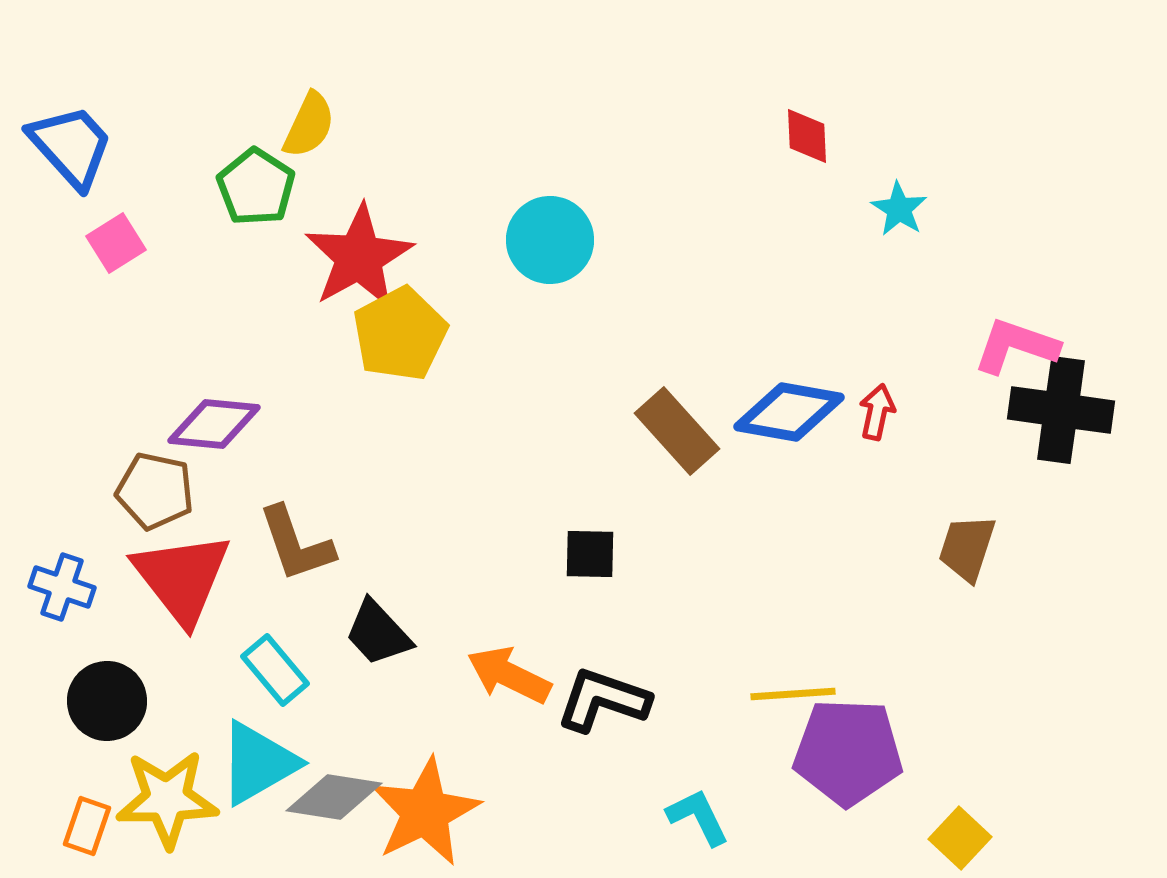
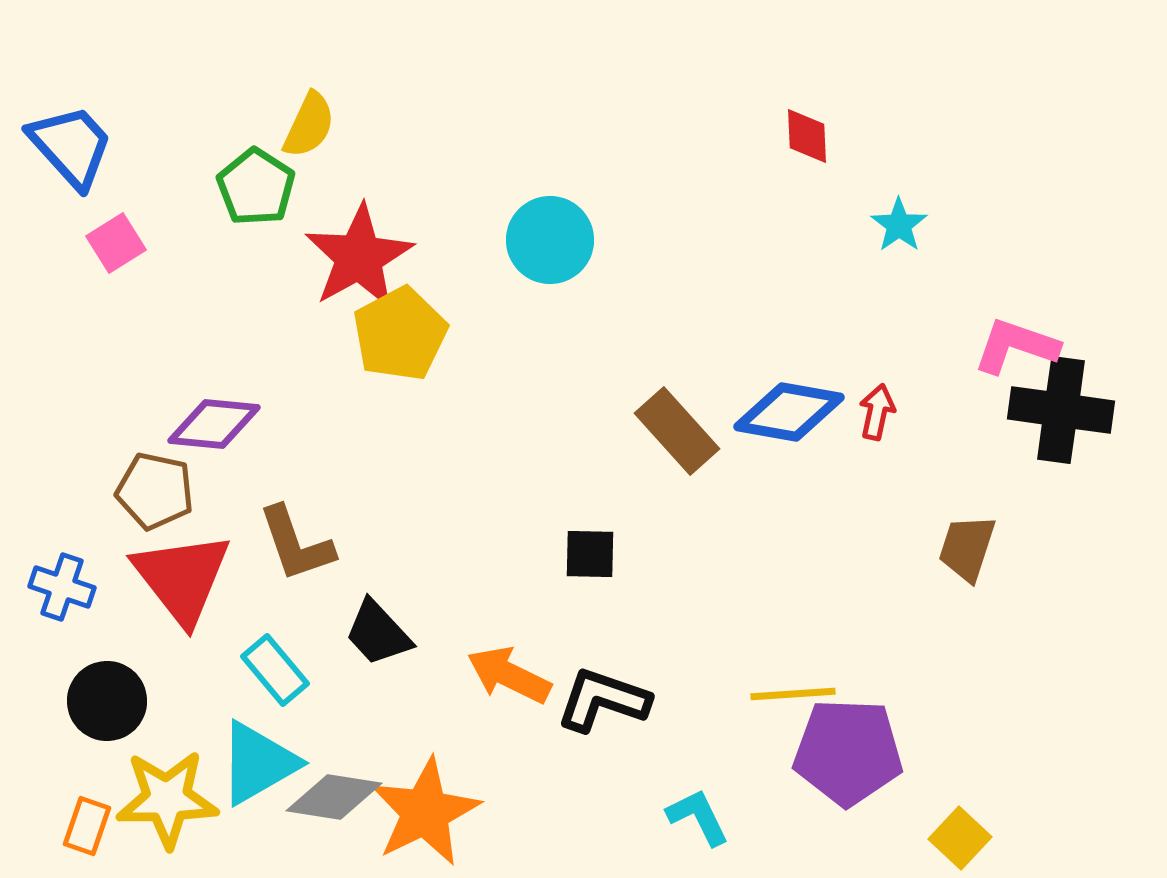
cyan star: moved 16 px down; rotated 4 degrees clockwise
